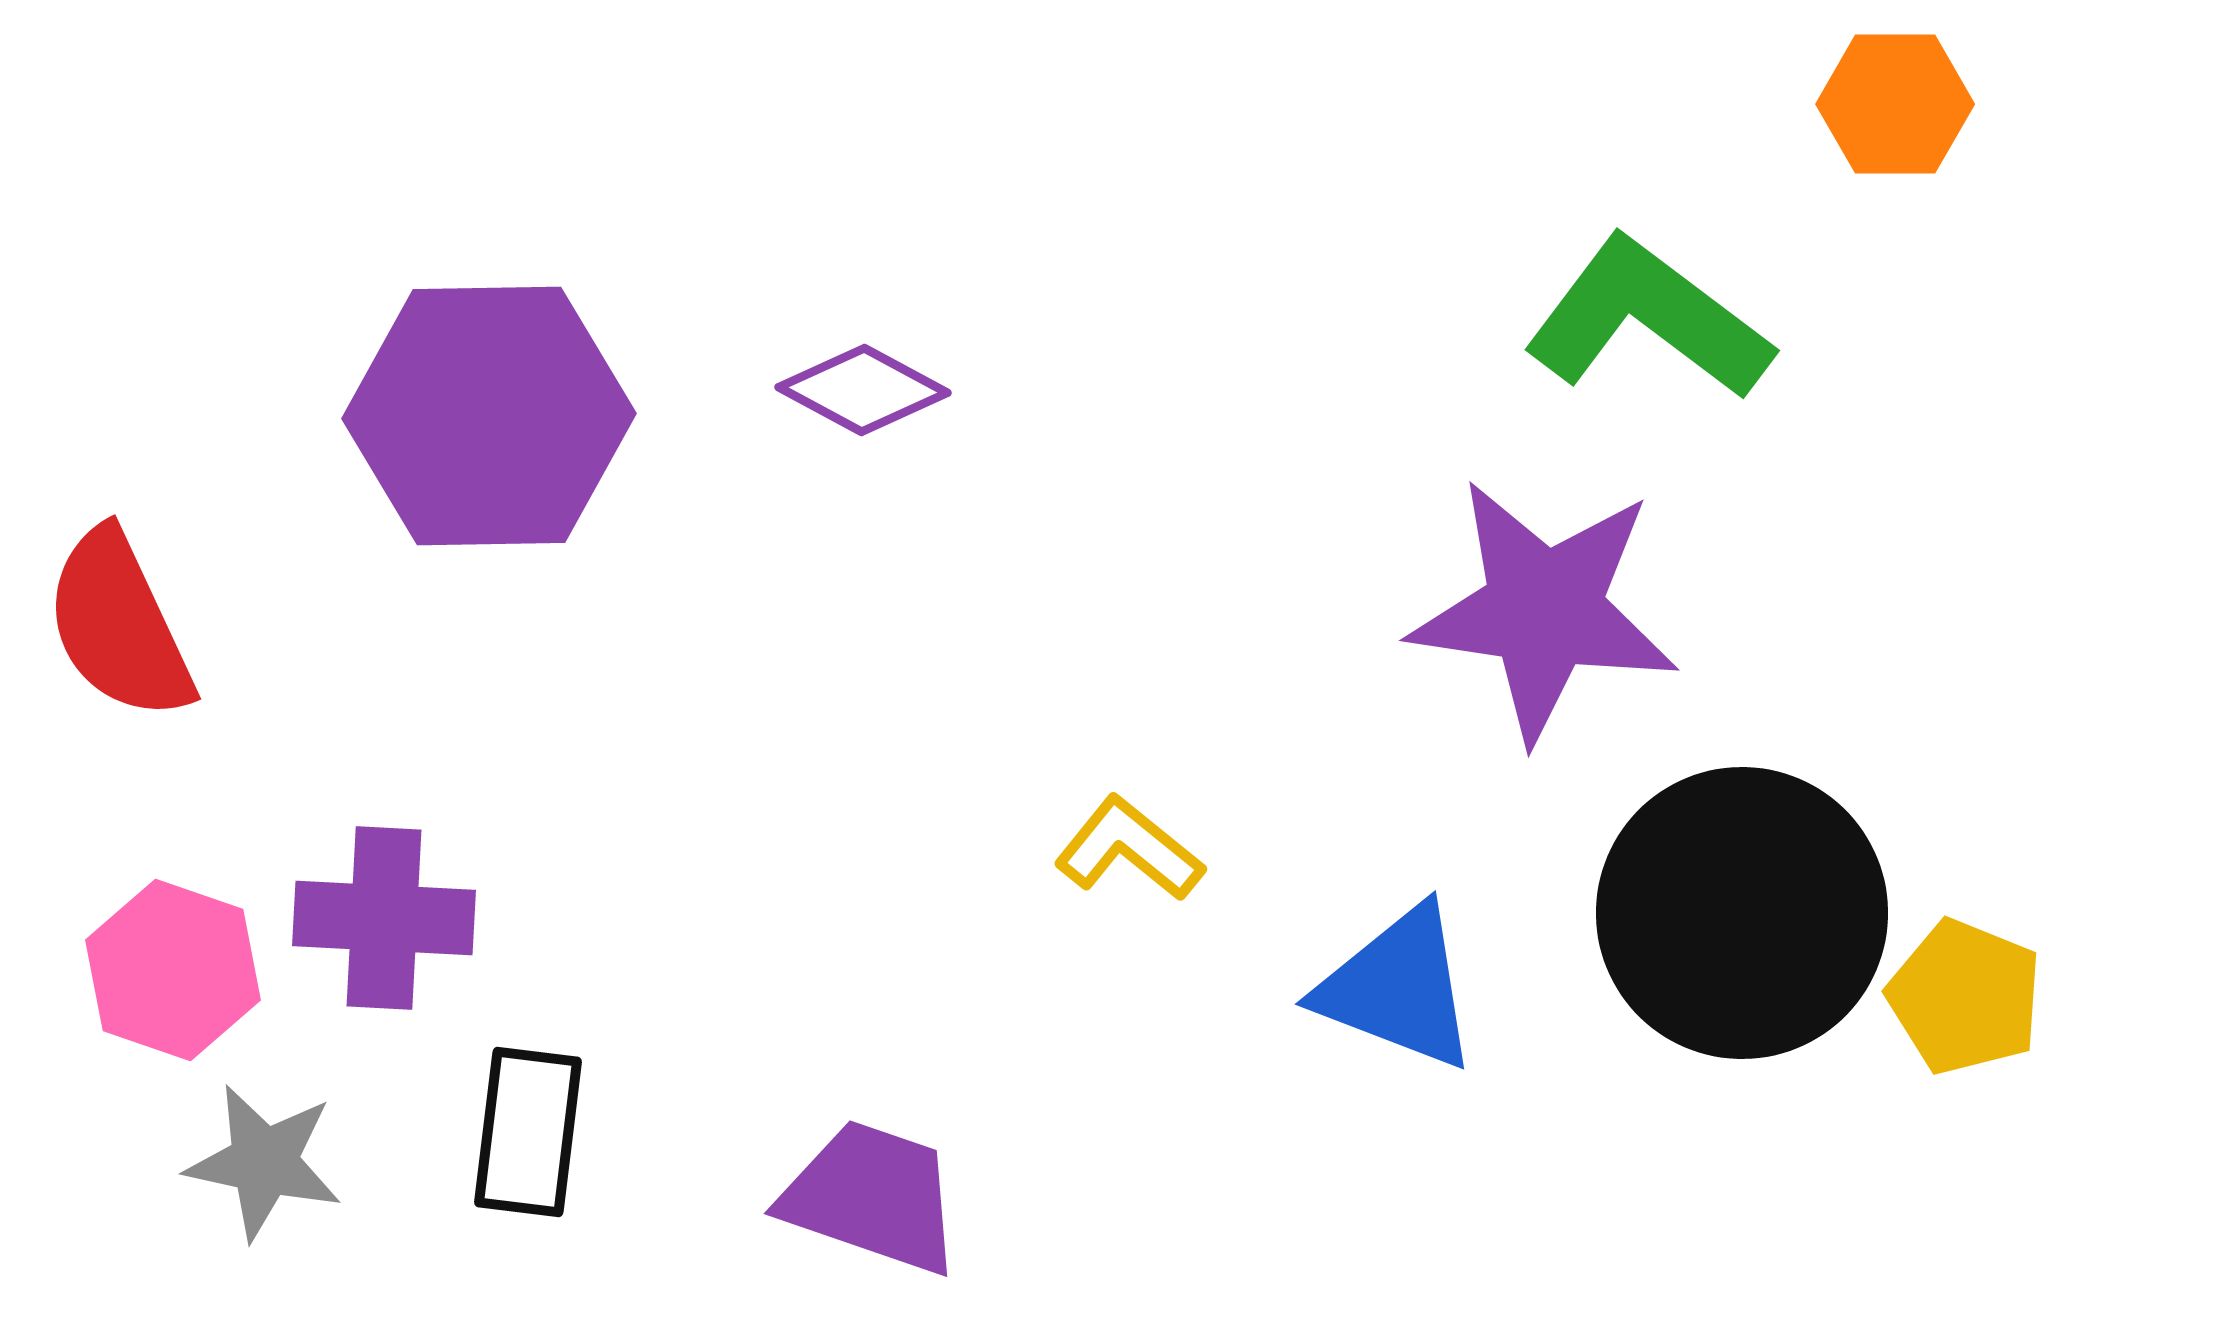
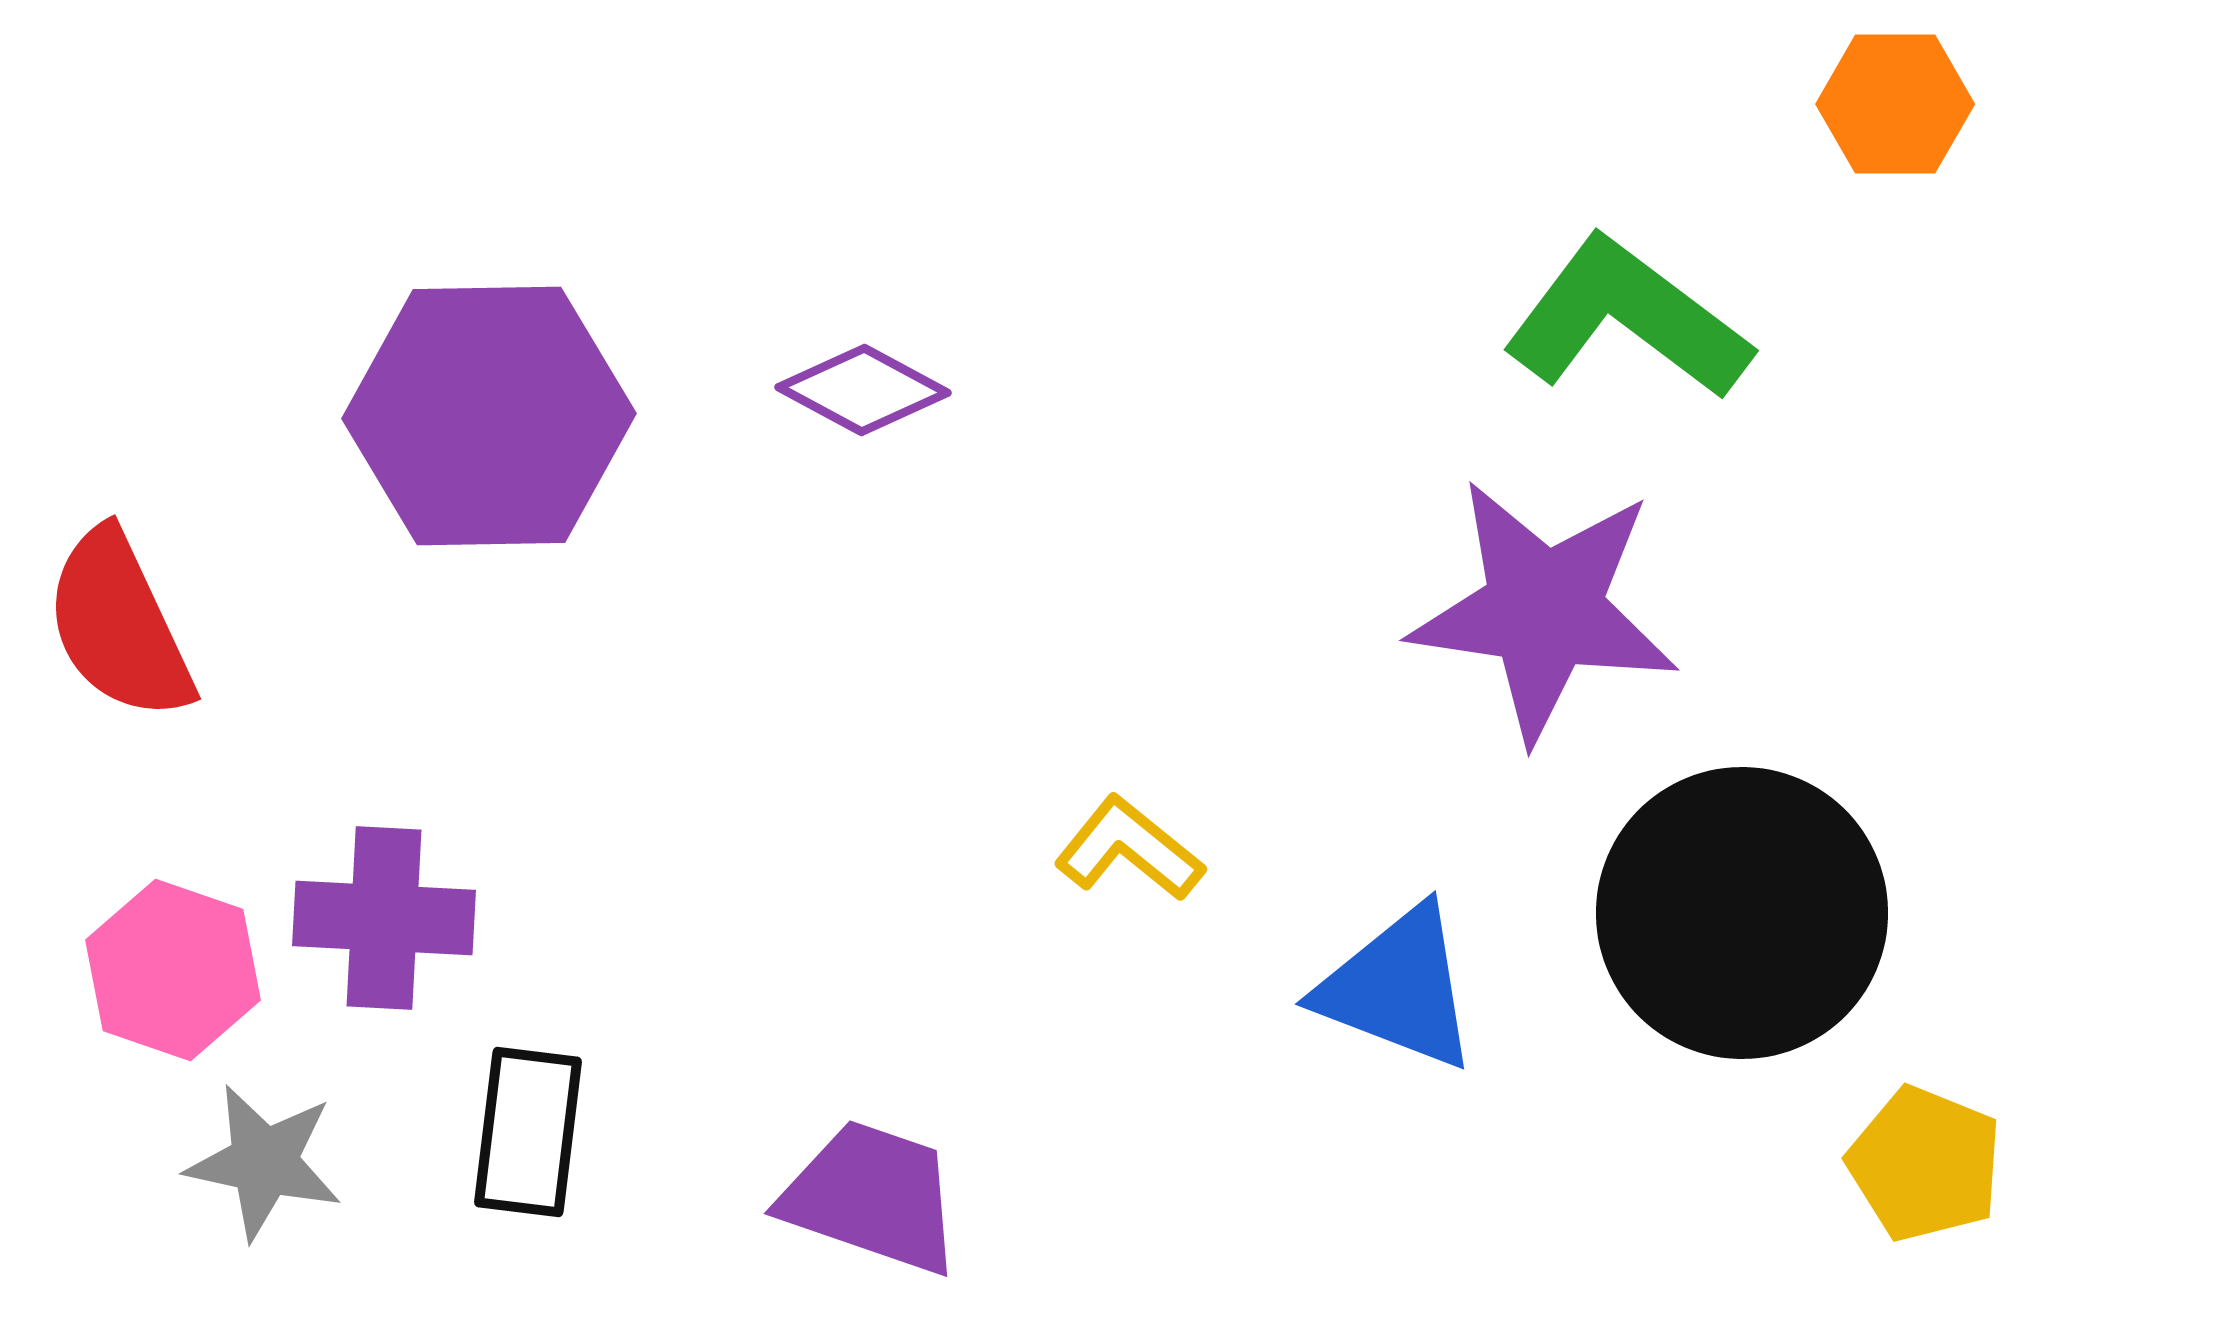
green L-shape: moved 21 px left
yellow pentagon: moved 40 px left, 167 px down
